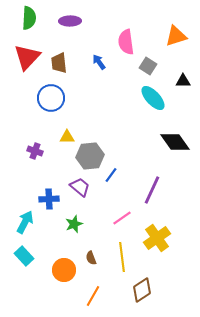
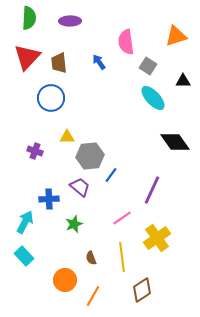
orange circle: moved 1 px right, 10 px down
